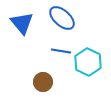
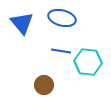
blue ellipse: rotated 28 degrees counterclockwise
cyan hexagon: rotated 20 degrees counterclockwise
brown circle: moved 1 px right, 3 px down
